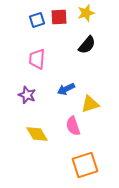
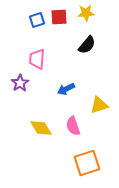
yellow star: rotated 12 degrees clockwise
purple star: moved 7 px left, 12 px up; rotated 18 degrees clockwise
yellow triangle: moved 9 px right, 1 px down
yellow diamond: moved 4 px right, 6 px up
orange square: moved 2 px right, 2 px up
